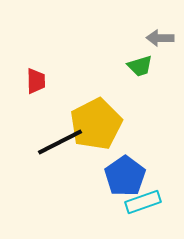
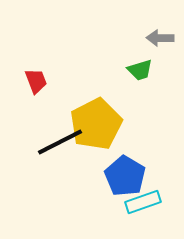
green trapezoid: moved 4 px down
red trapezoid: rotated 20 degrees counterclockwise
blue pentagon: rotated 6 degrees counterclockwise
